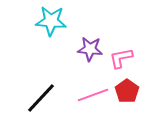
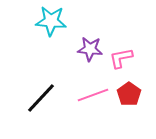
red pentagon: moved 2 px right, 3 px down
